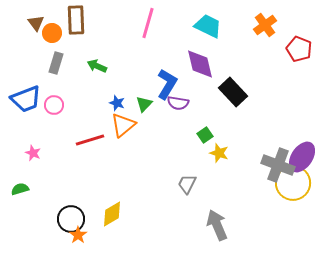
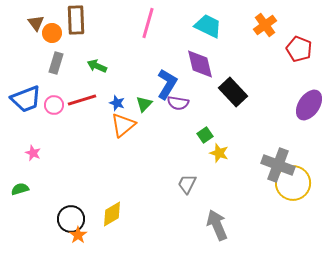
red line: moved 8 px left, 40 px up
purple ellipse: moved 7 px right, 52 px up
